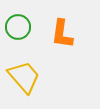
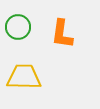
yellow trapezoid: rotated 48 degrees counterclockwise
